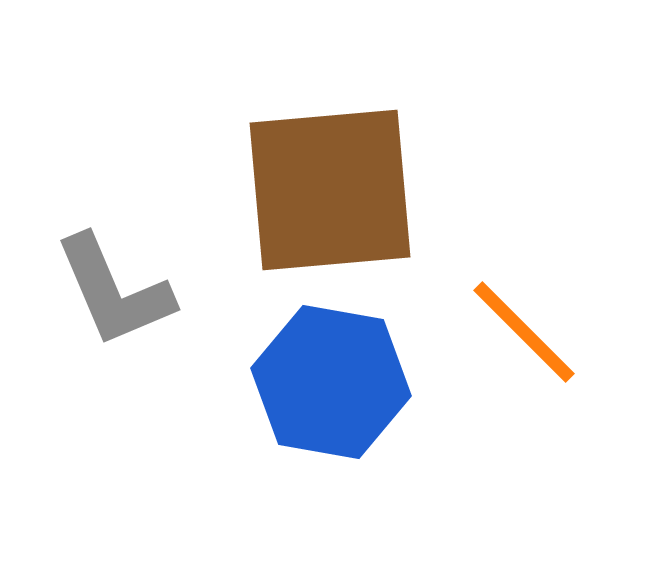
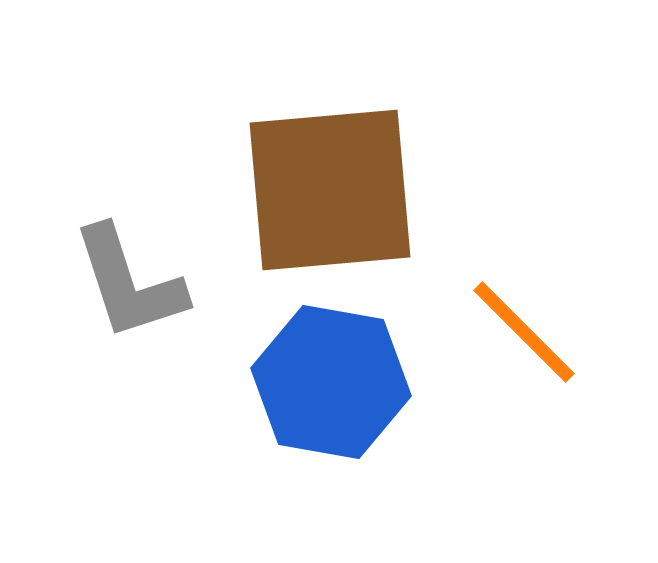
gray L-shape: moved 15 px right, 8 px up; rotated 5 degrees clockwise
